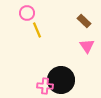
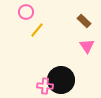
pink circle: moved 1 px left, 1 px up
yellow line: rotated 63 degrees clockwise
